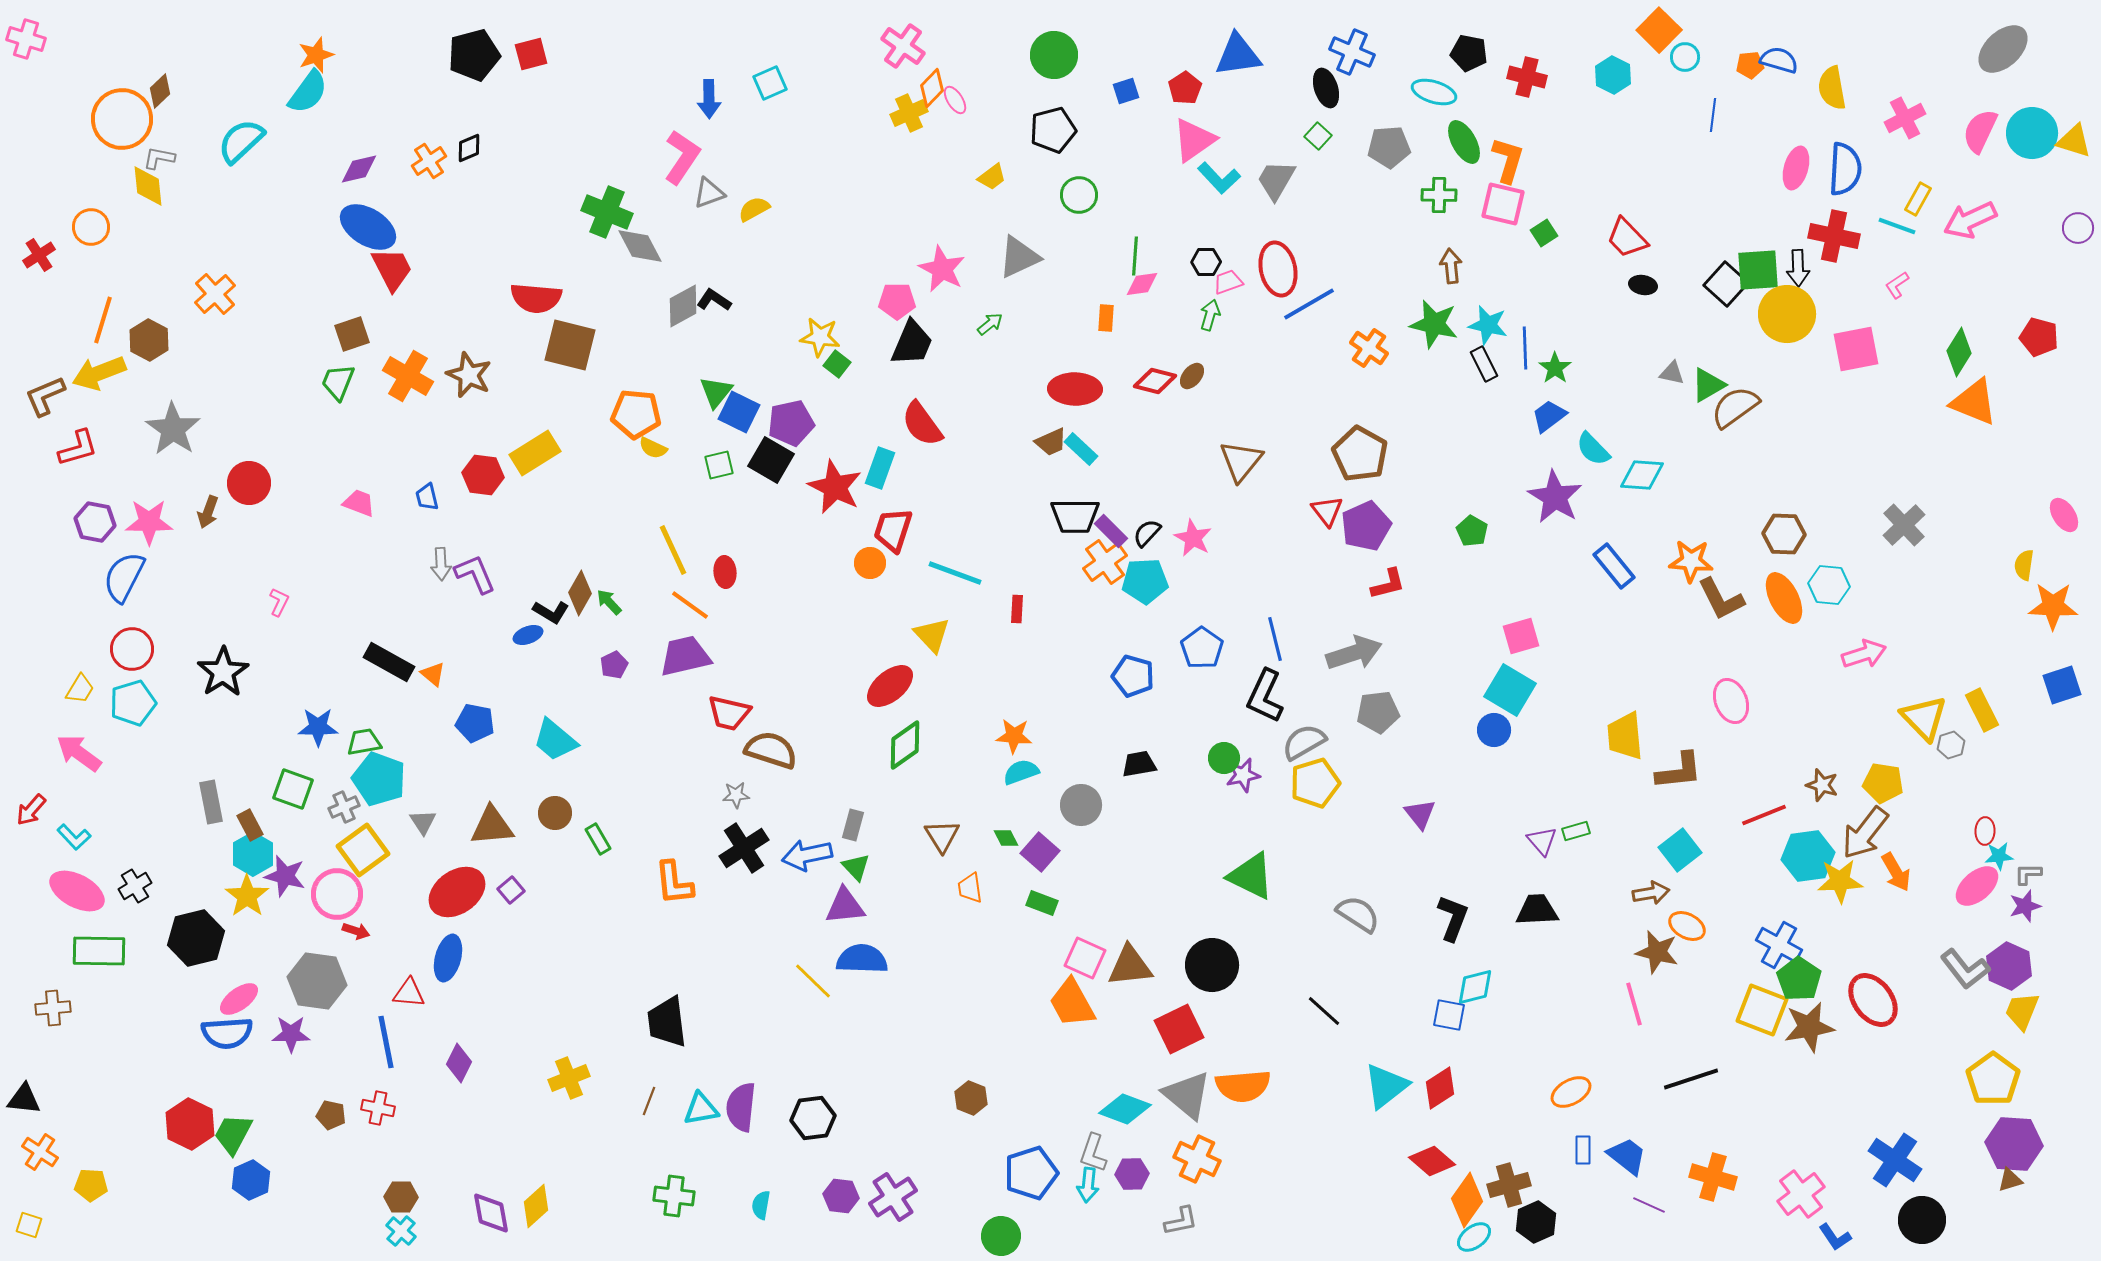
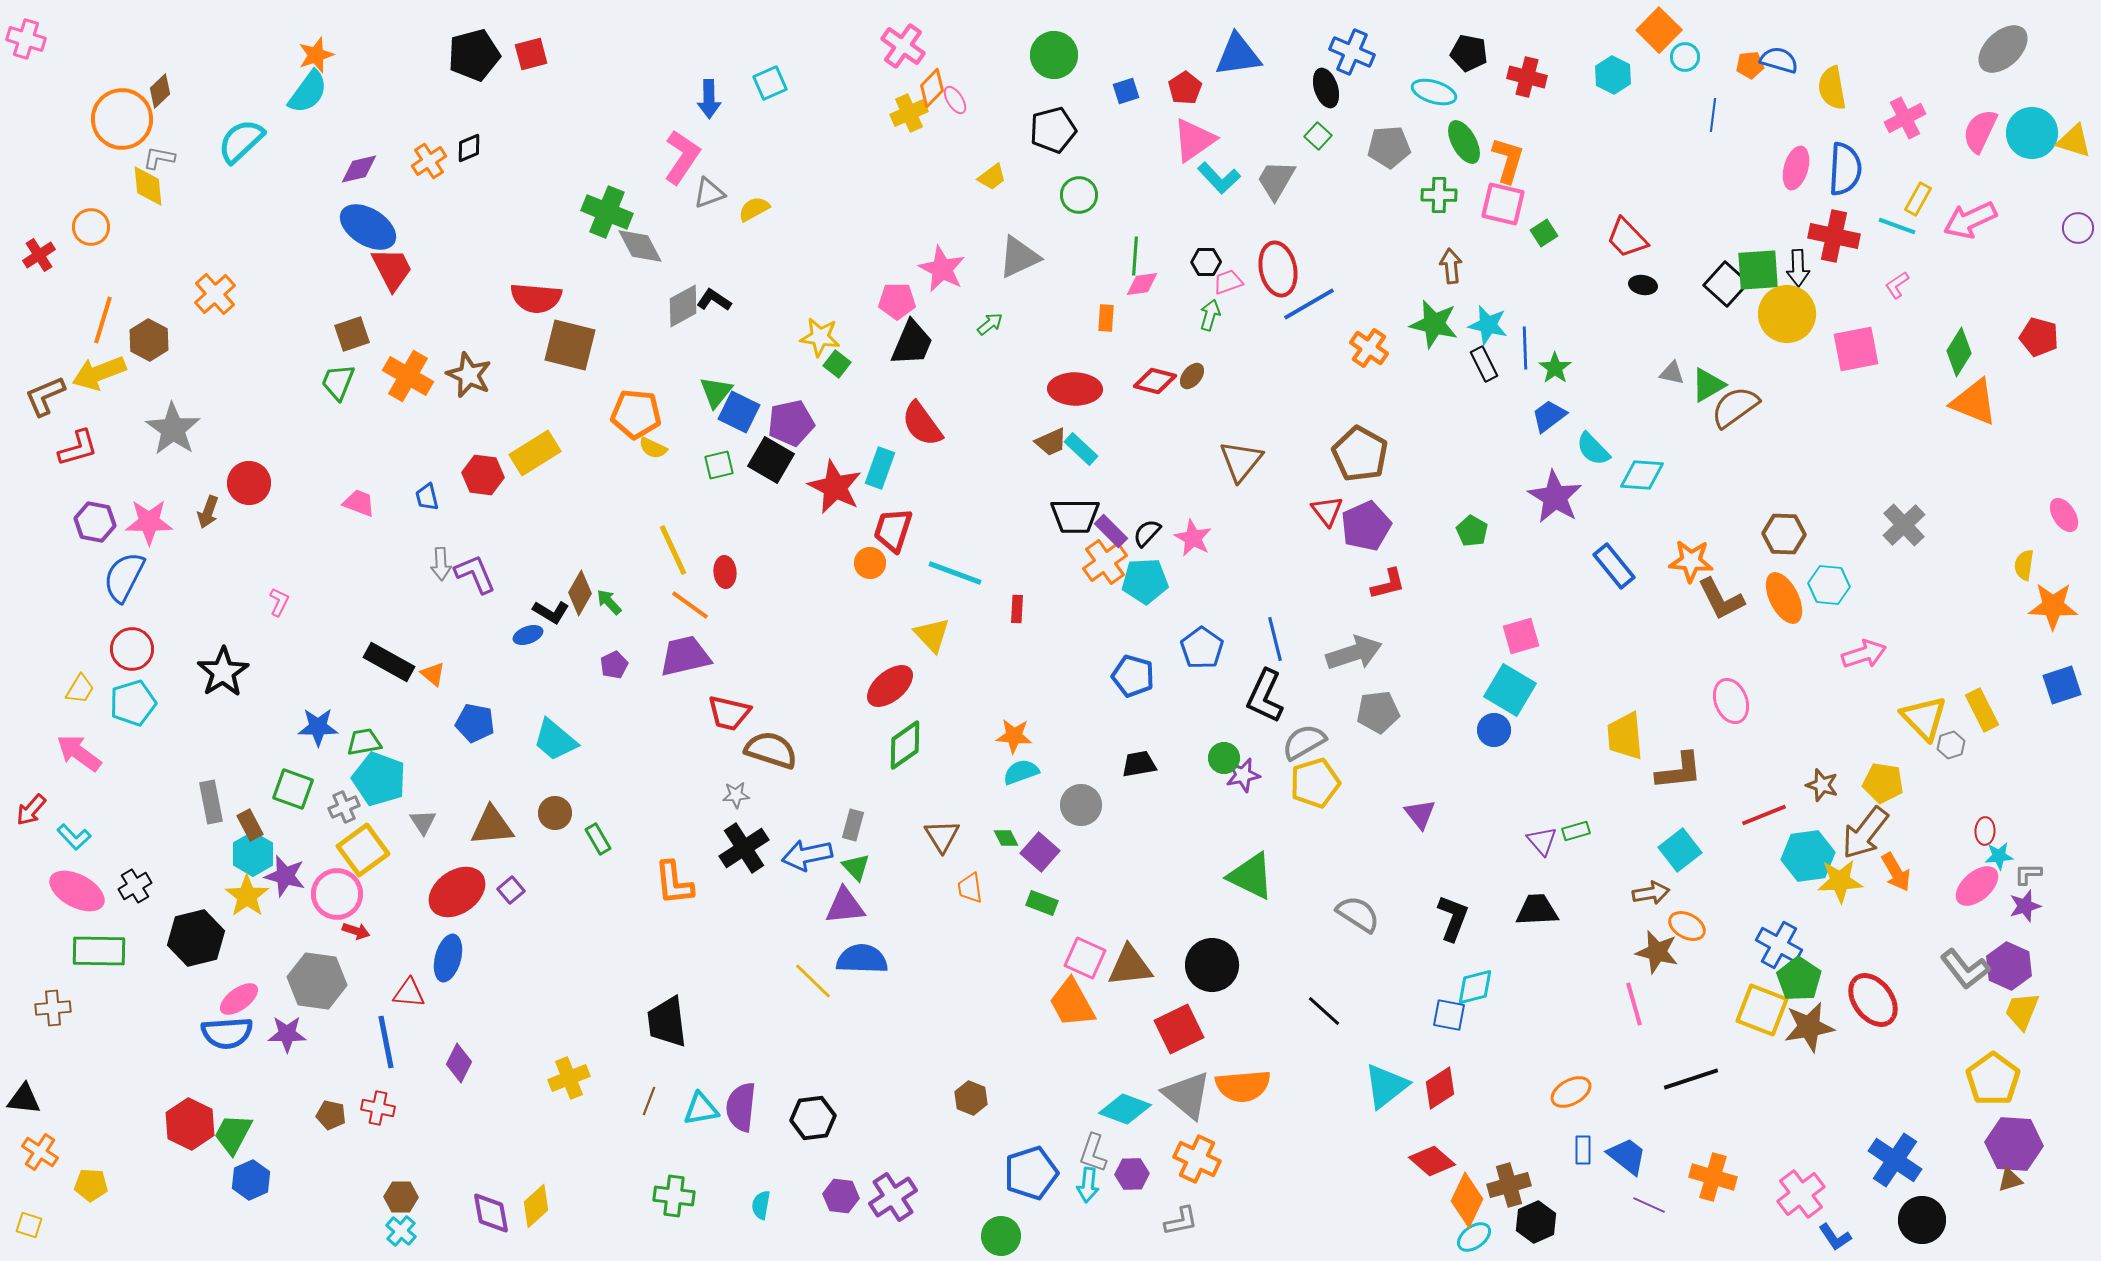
purple star at (291, 1034): moved 4 px left
orange diamond at (1467, 1200): rotated 10 degrees counterclockwise
